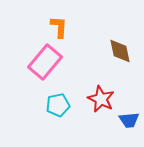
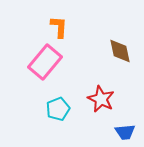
cyan pentagon: moved 4 px down; rotated 10 degrees counterclockwise
blue trapezoid: moved 4 px left, 12 px down
